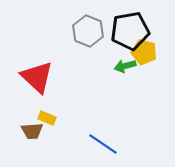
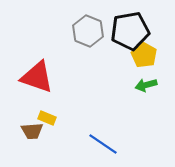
yellow pentagon: moved 3 px down; rotated 15 degrees clockwise
green arrow: moved 21 px right, 19 px down
red triangle: rotated 24 degrees counterclockwise
